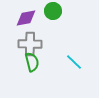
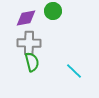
gray cross: moved 1 px left, 1 px up
cyan line: moved 9 px down
